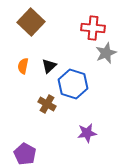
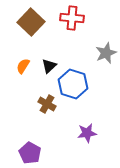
red cross: moved 21 px left, 10 px up
orange semicircle: rotated 21 degrees clockwise
purple pentagon: moved 5 px right, 1 px up
